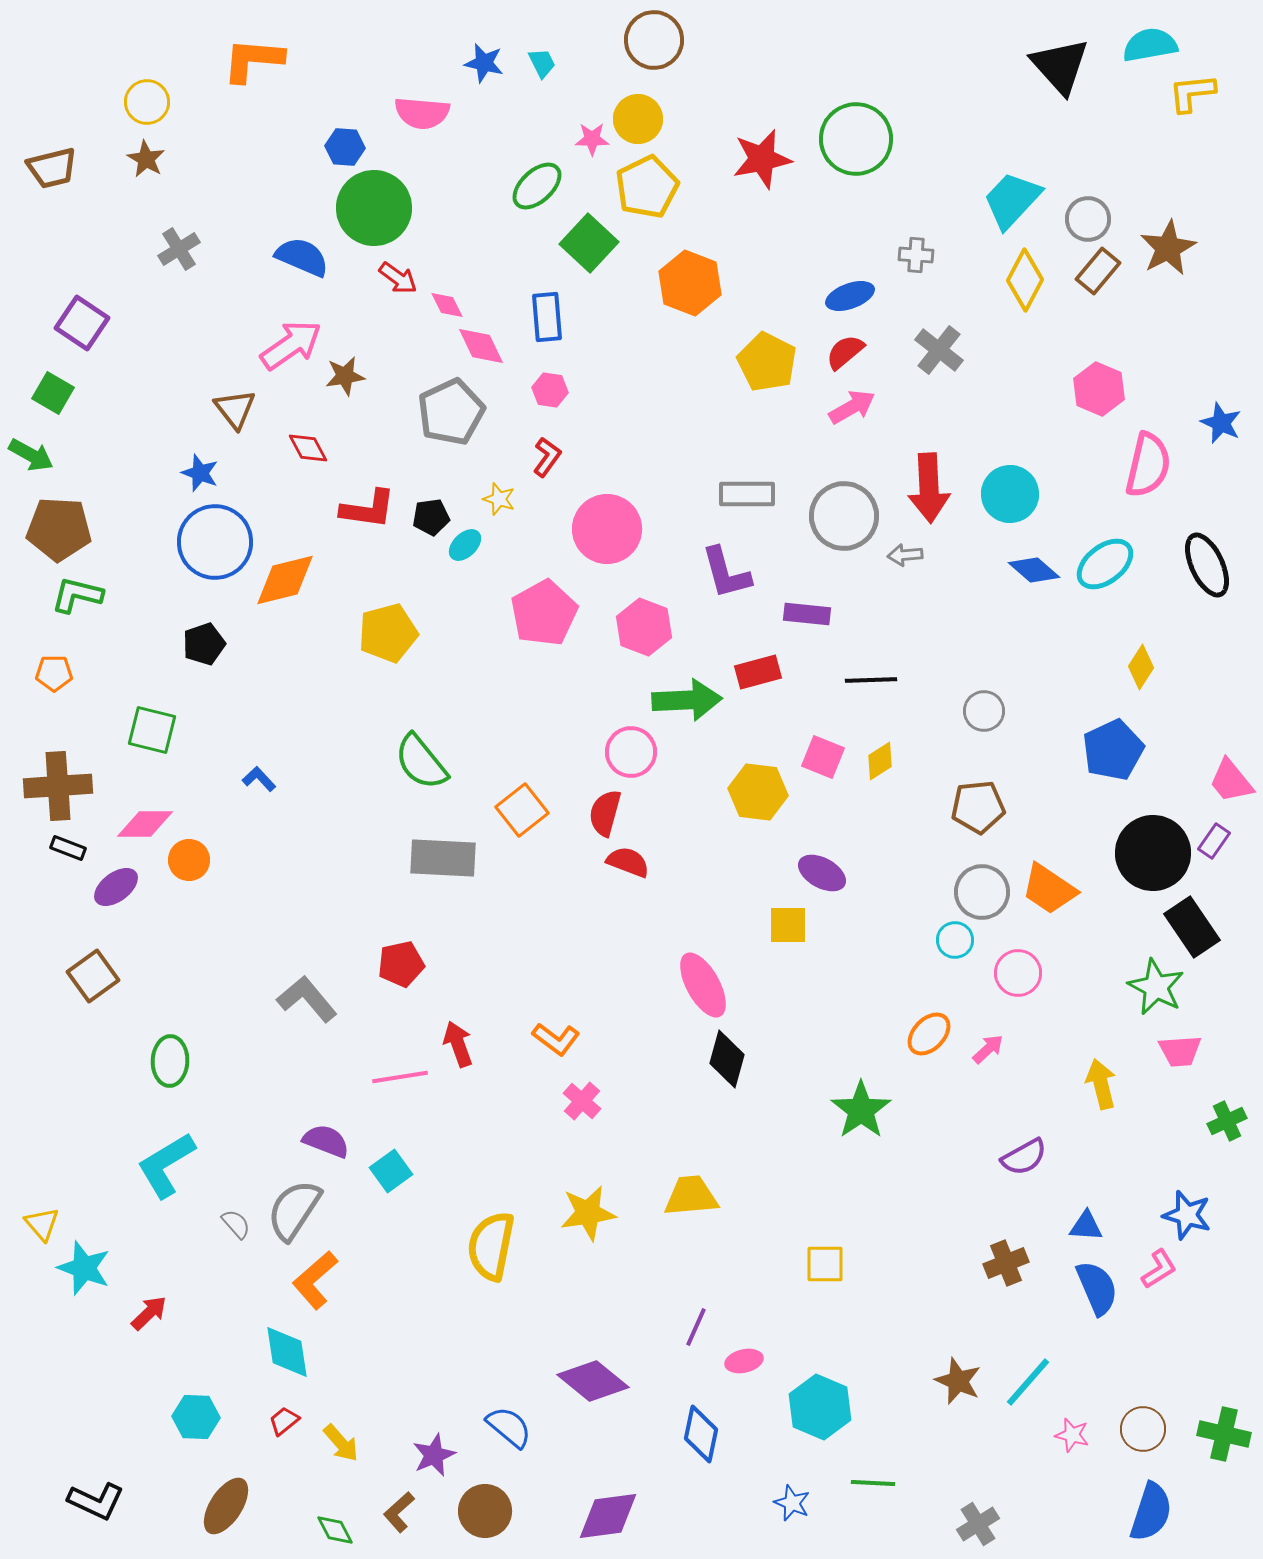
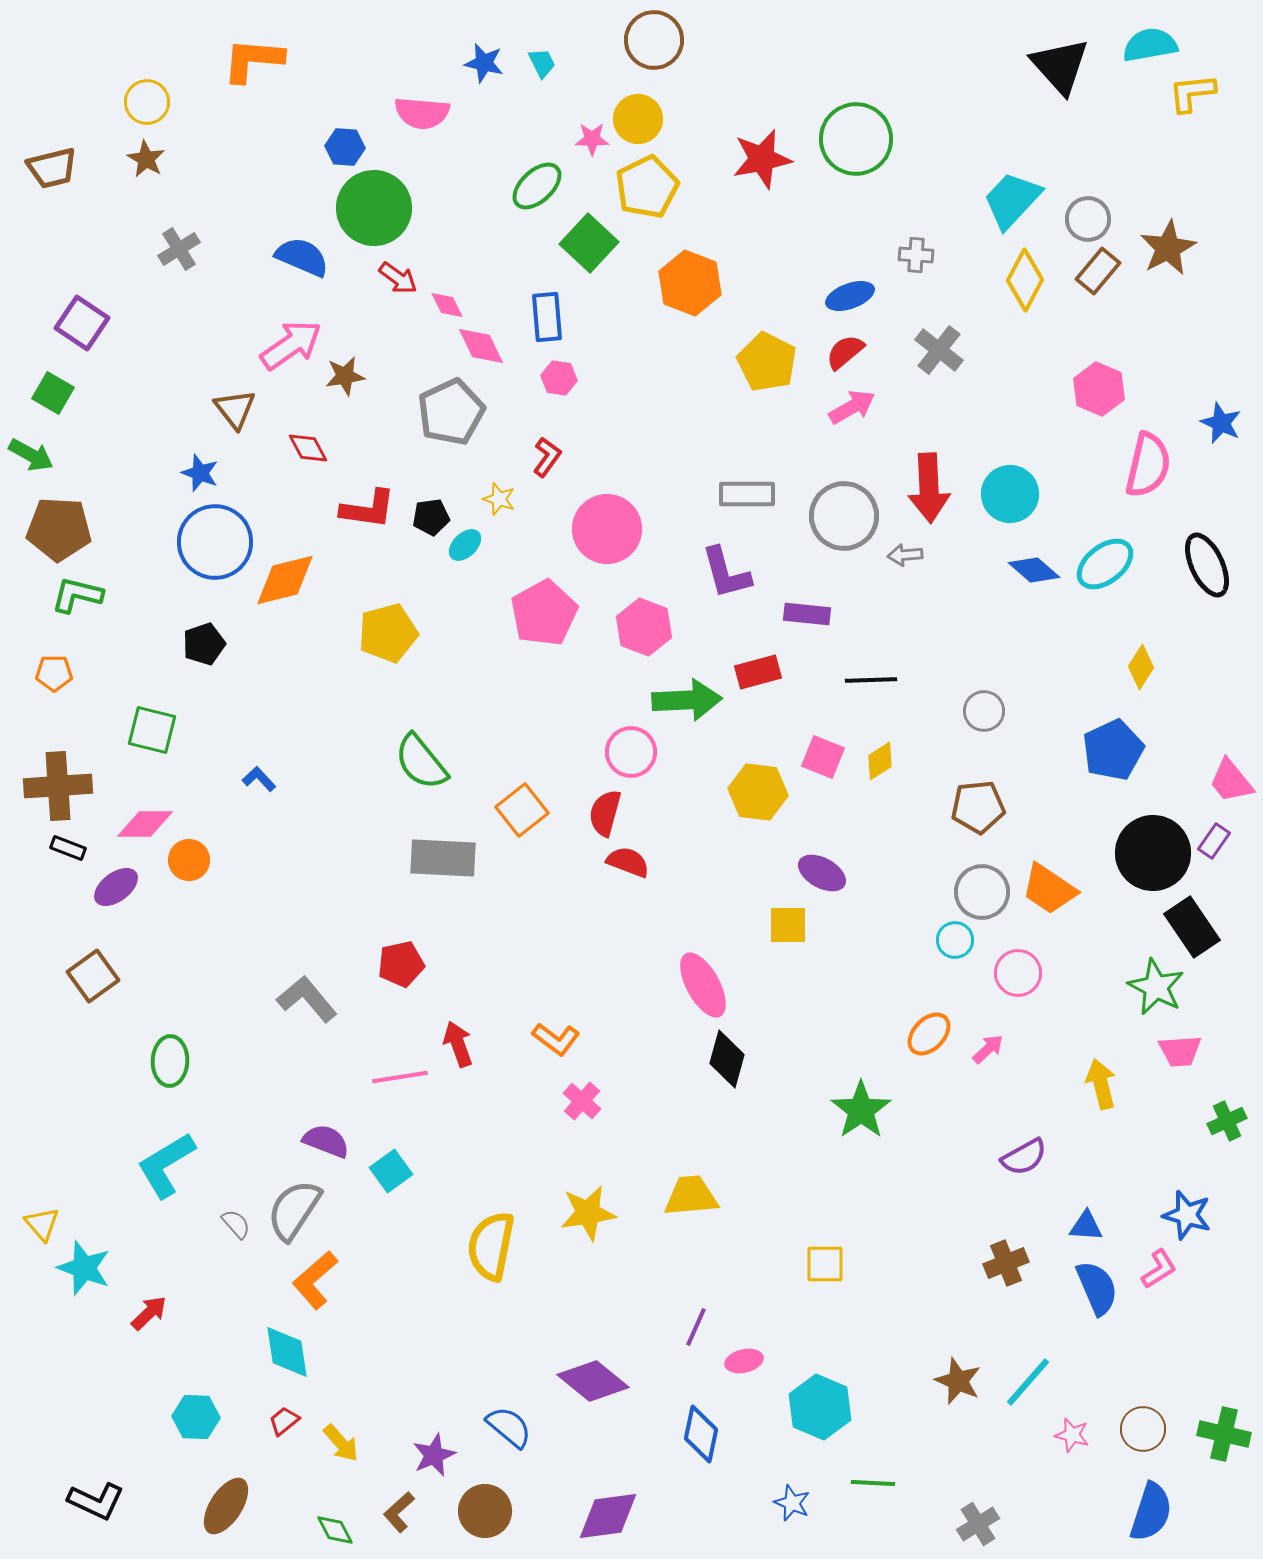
pink hexagon at (550, 390): moved 9 px right, 12 px up
